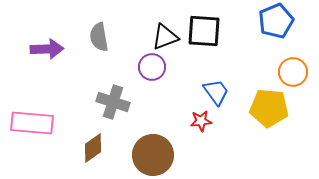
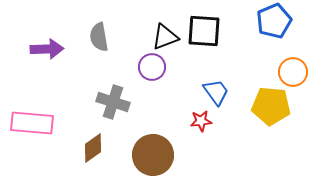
blue pentagon: moved 2 px left
yellow pentagon: moved 2 px right, 2 px up
